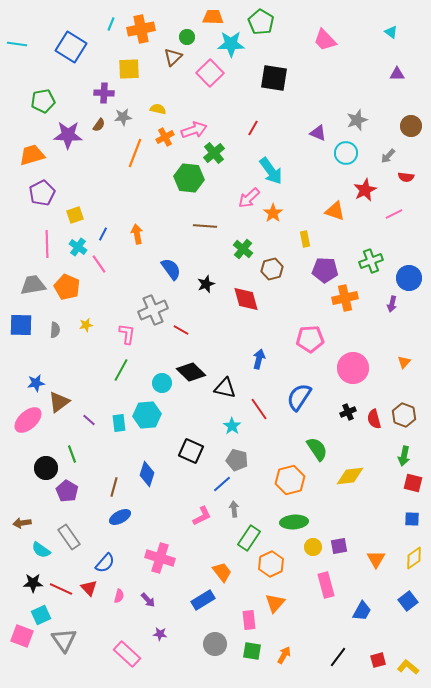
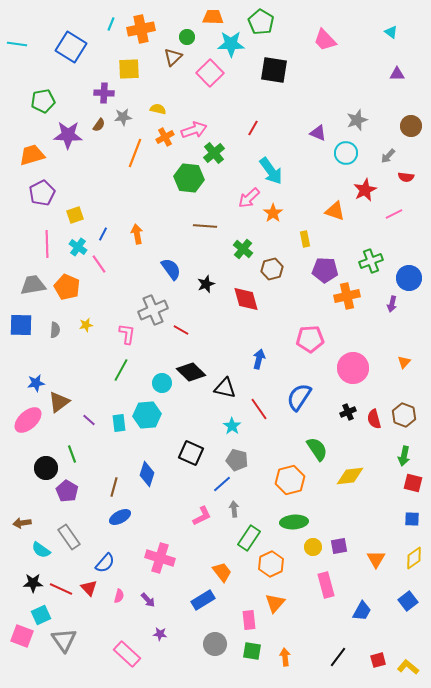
black square at (274, 78): moved 8 px up
orange cross at (345, 298): moved 2 px right, 2 px up
black square at (191, 451): moved 2 px down
orange arrow at (284, 655): moved 1 px right, 2 px down; rotated 36 degrees counterclockwise
